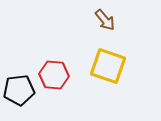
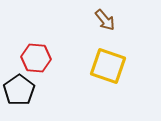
red hexagon: moved 18 px left, 17 px up
black pentagon: rotated 28 degrees counterclockwise
